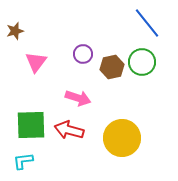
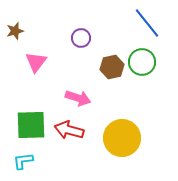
purple circle: moved 2 px left, 16 px up
